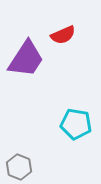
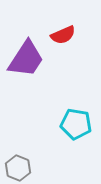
gray hexagon: moved 1 px left, 1 px down
